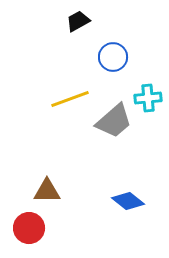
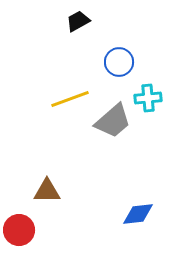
blue circle: moved 6 px right, 5 px down
gray trapezoid: moved 1 px left
blue diamond: moved 10 px right, 13 px down; rotated 44 degrees counterclockwise
red circle: moved 10 px left, 2 px down
